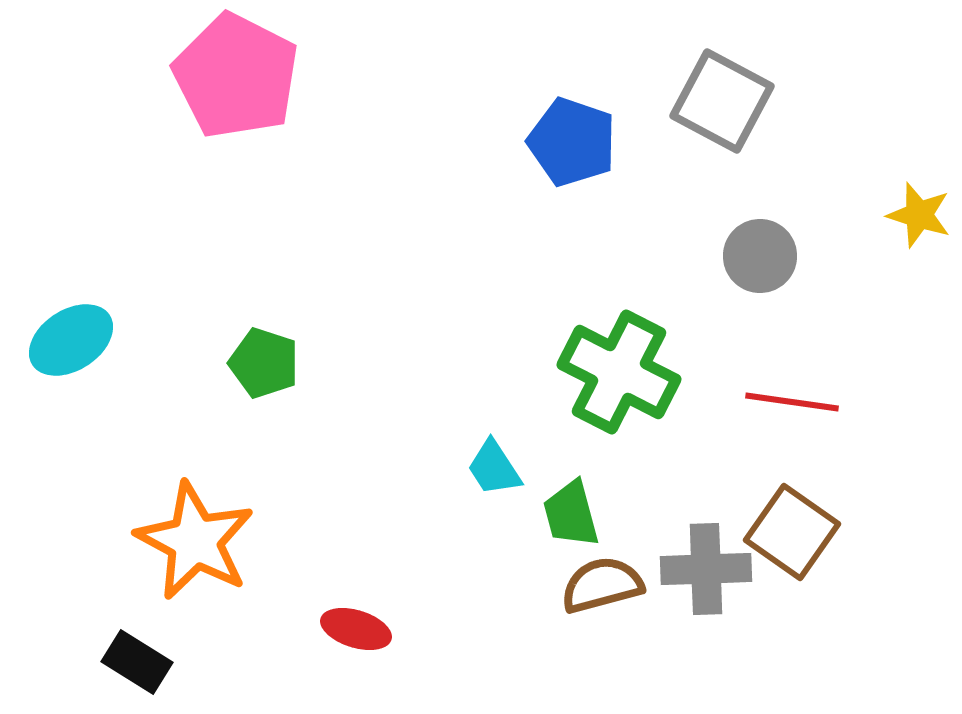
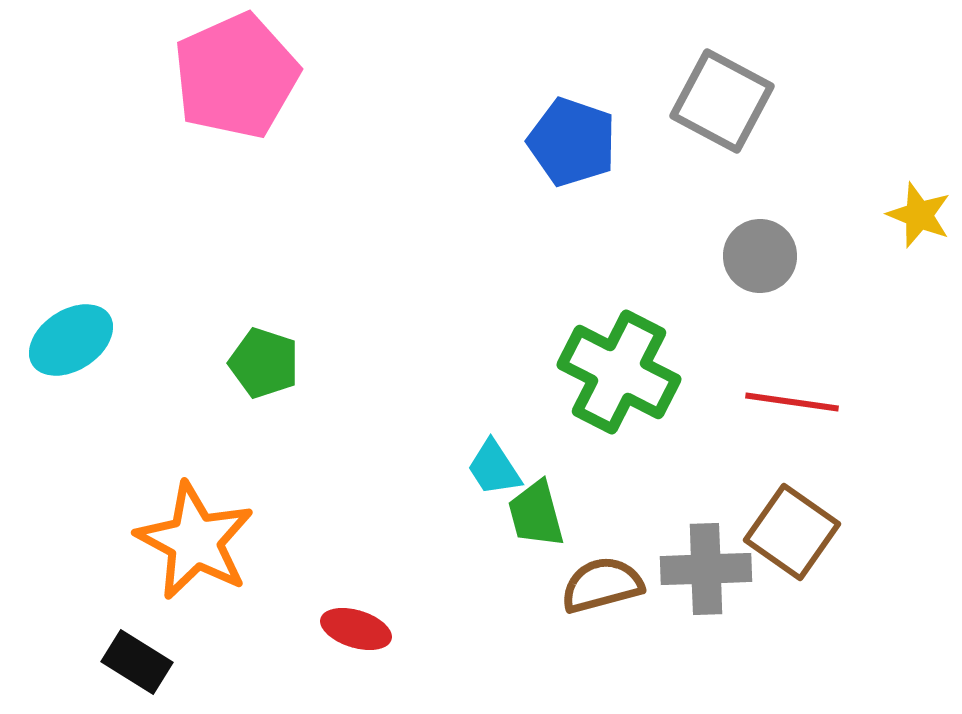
pink pentagon: rotated 21 degrees clockwise
yellow star: rotated 4 degrees clockwise
green trapezoid: moved 35 px left
